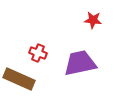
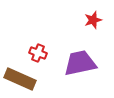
red star: rotated 24 degrees counterclockwise
brown rectangle: moved 1 px right
